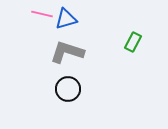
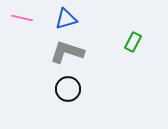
pink line: moved 20 px left, 4 px down
